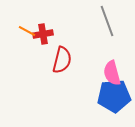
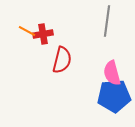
gray line: rotated 28 degrees clockwise
